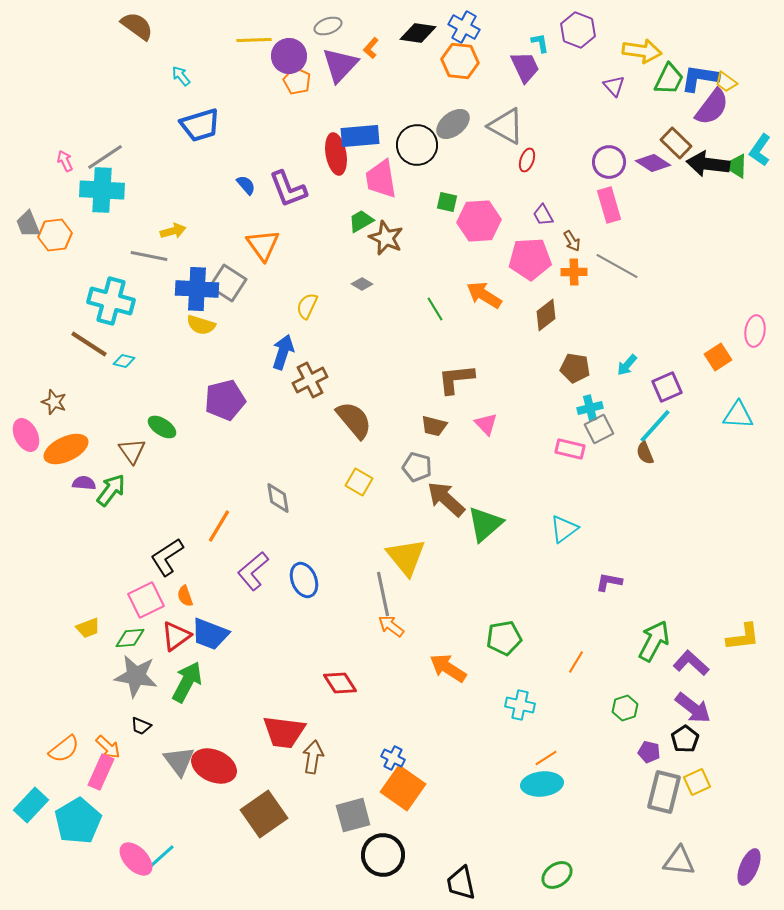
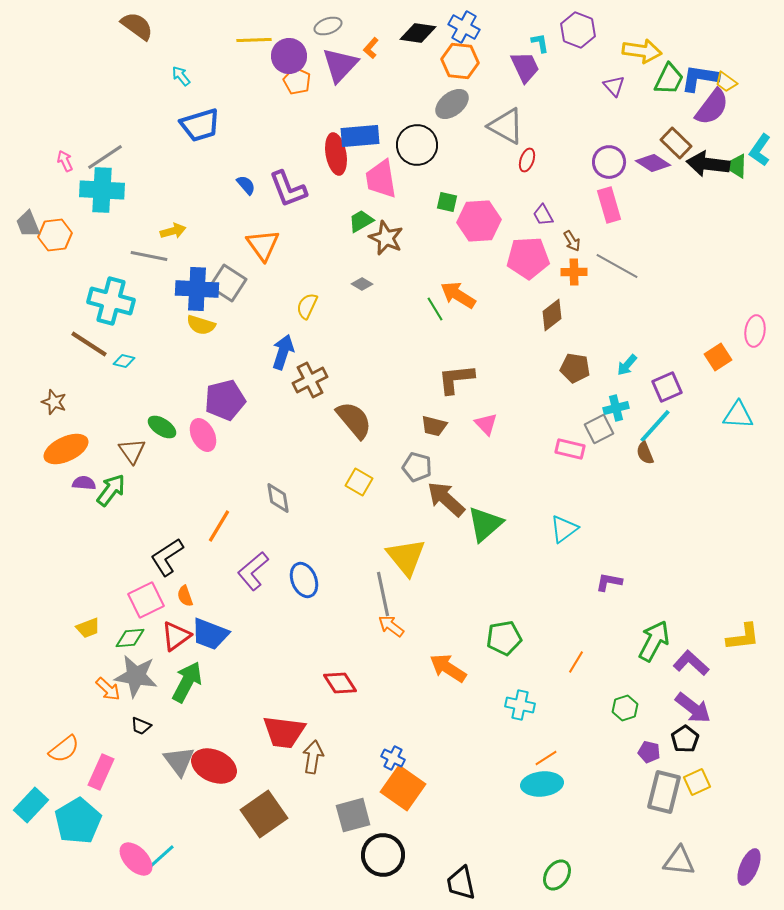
gray ellipse at (453, 124): moved 1 px left, 20 px up
pink pentagon at (530, 259): moved 2 px left, 1 px up
orange arrow at (484, 295): moved 26 px left
brown diamond at (546, 315): moved 6 px right
cyan cross at (590, 408): moved 26 px right
pink ellipse at (26, 435): moved 177 px right
orange arrow at (108, 747): moved 58 px up
green ellipse at (557, 875): rotated 20 degrees counterclockwise
